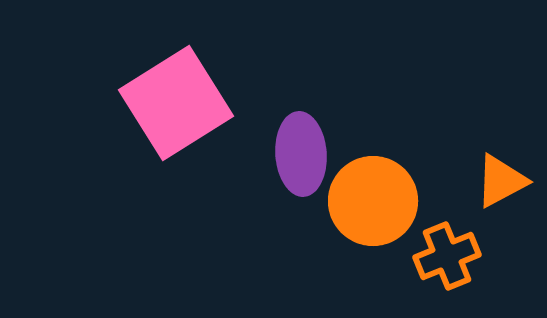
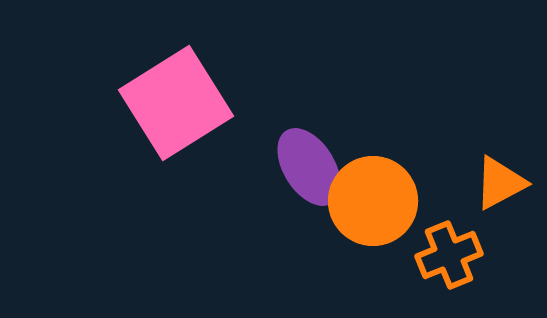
purple ellipse: moved 8 px right, 13 px down; rotated 28 degrees counterclockwise
orange triangle: moved 1 px left, 2 px down
orange cross: moved 2 px right, 1 px up
